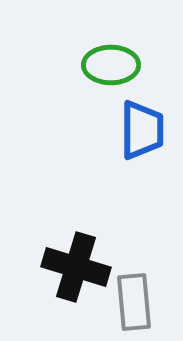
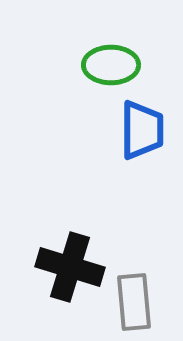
black cross: moved 6 px left
